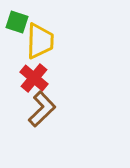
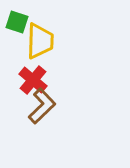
red cross: moved 1 px left, 2 px down
brown L-shape: moved 3 px up
